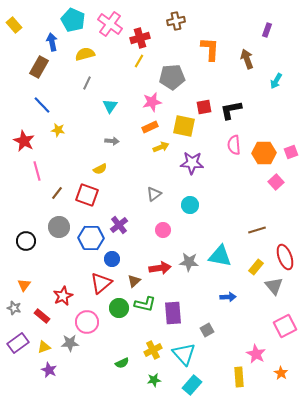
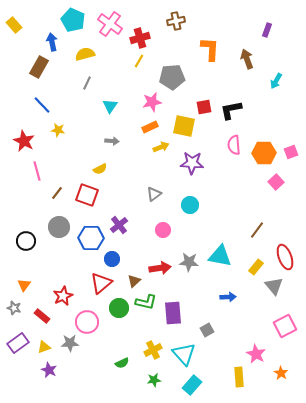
brown line at (257, 230): rotated 36 degrees counterclockwise
green L-shape at (145, 304): moved 1 px right, 2 px up
